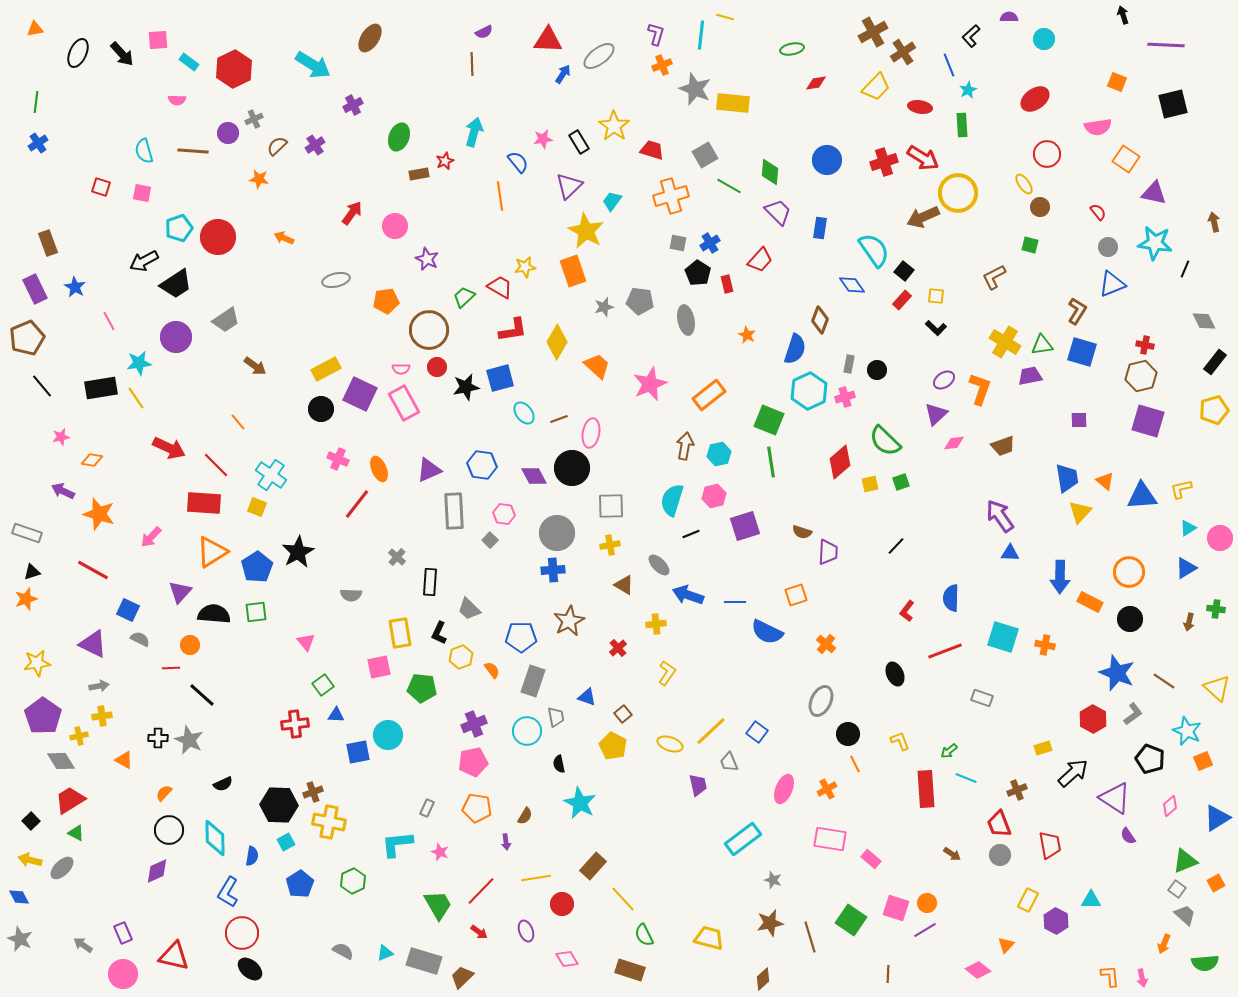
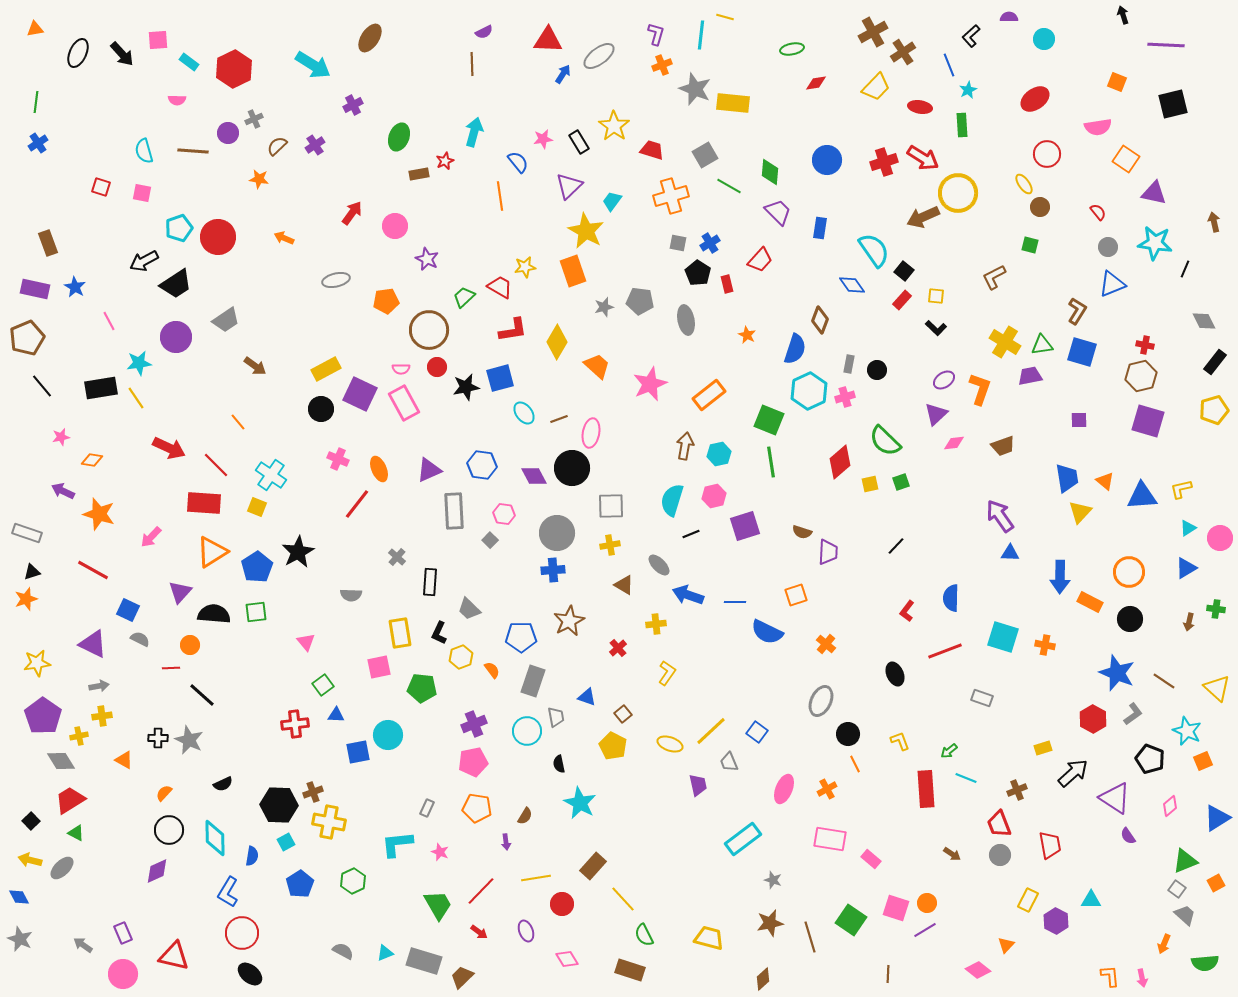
purple rectangle at (35, 289): rotated 52 degrees counterclockwise
black ellipse at (250, 969): moved 5 px down
